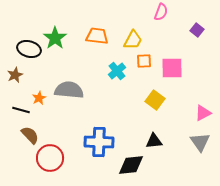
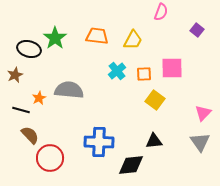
orange square: moved 13 px down
pink triangle: rotated 18 degrees counterclockwise
